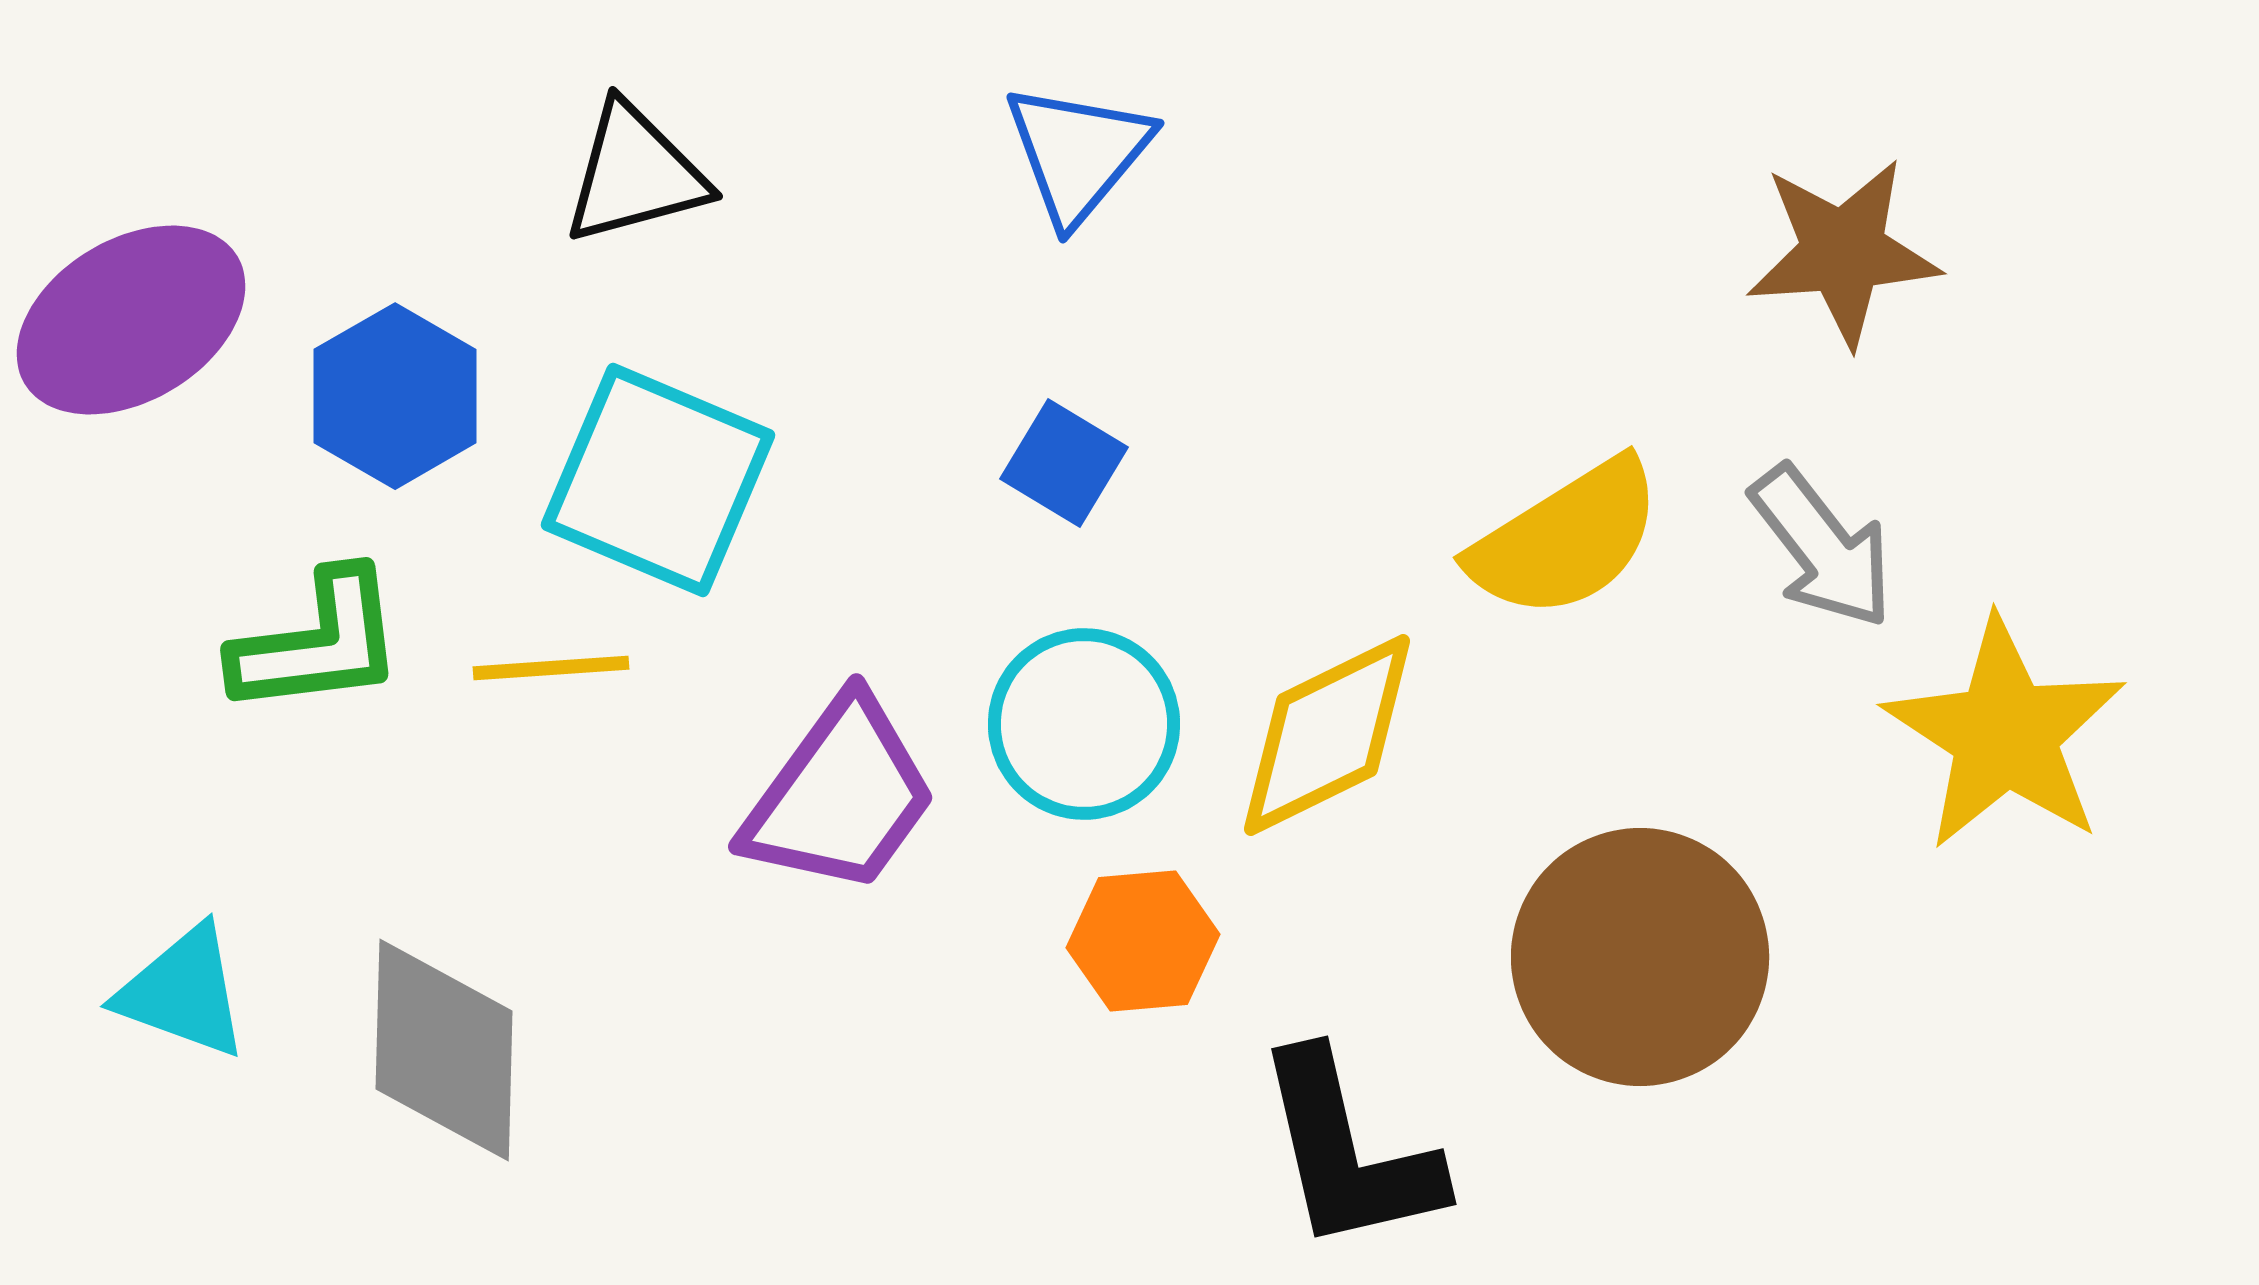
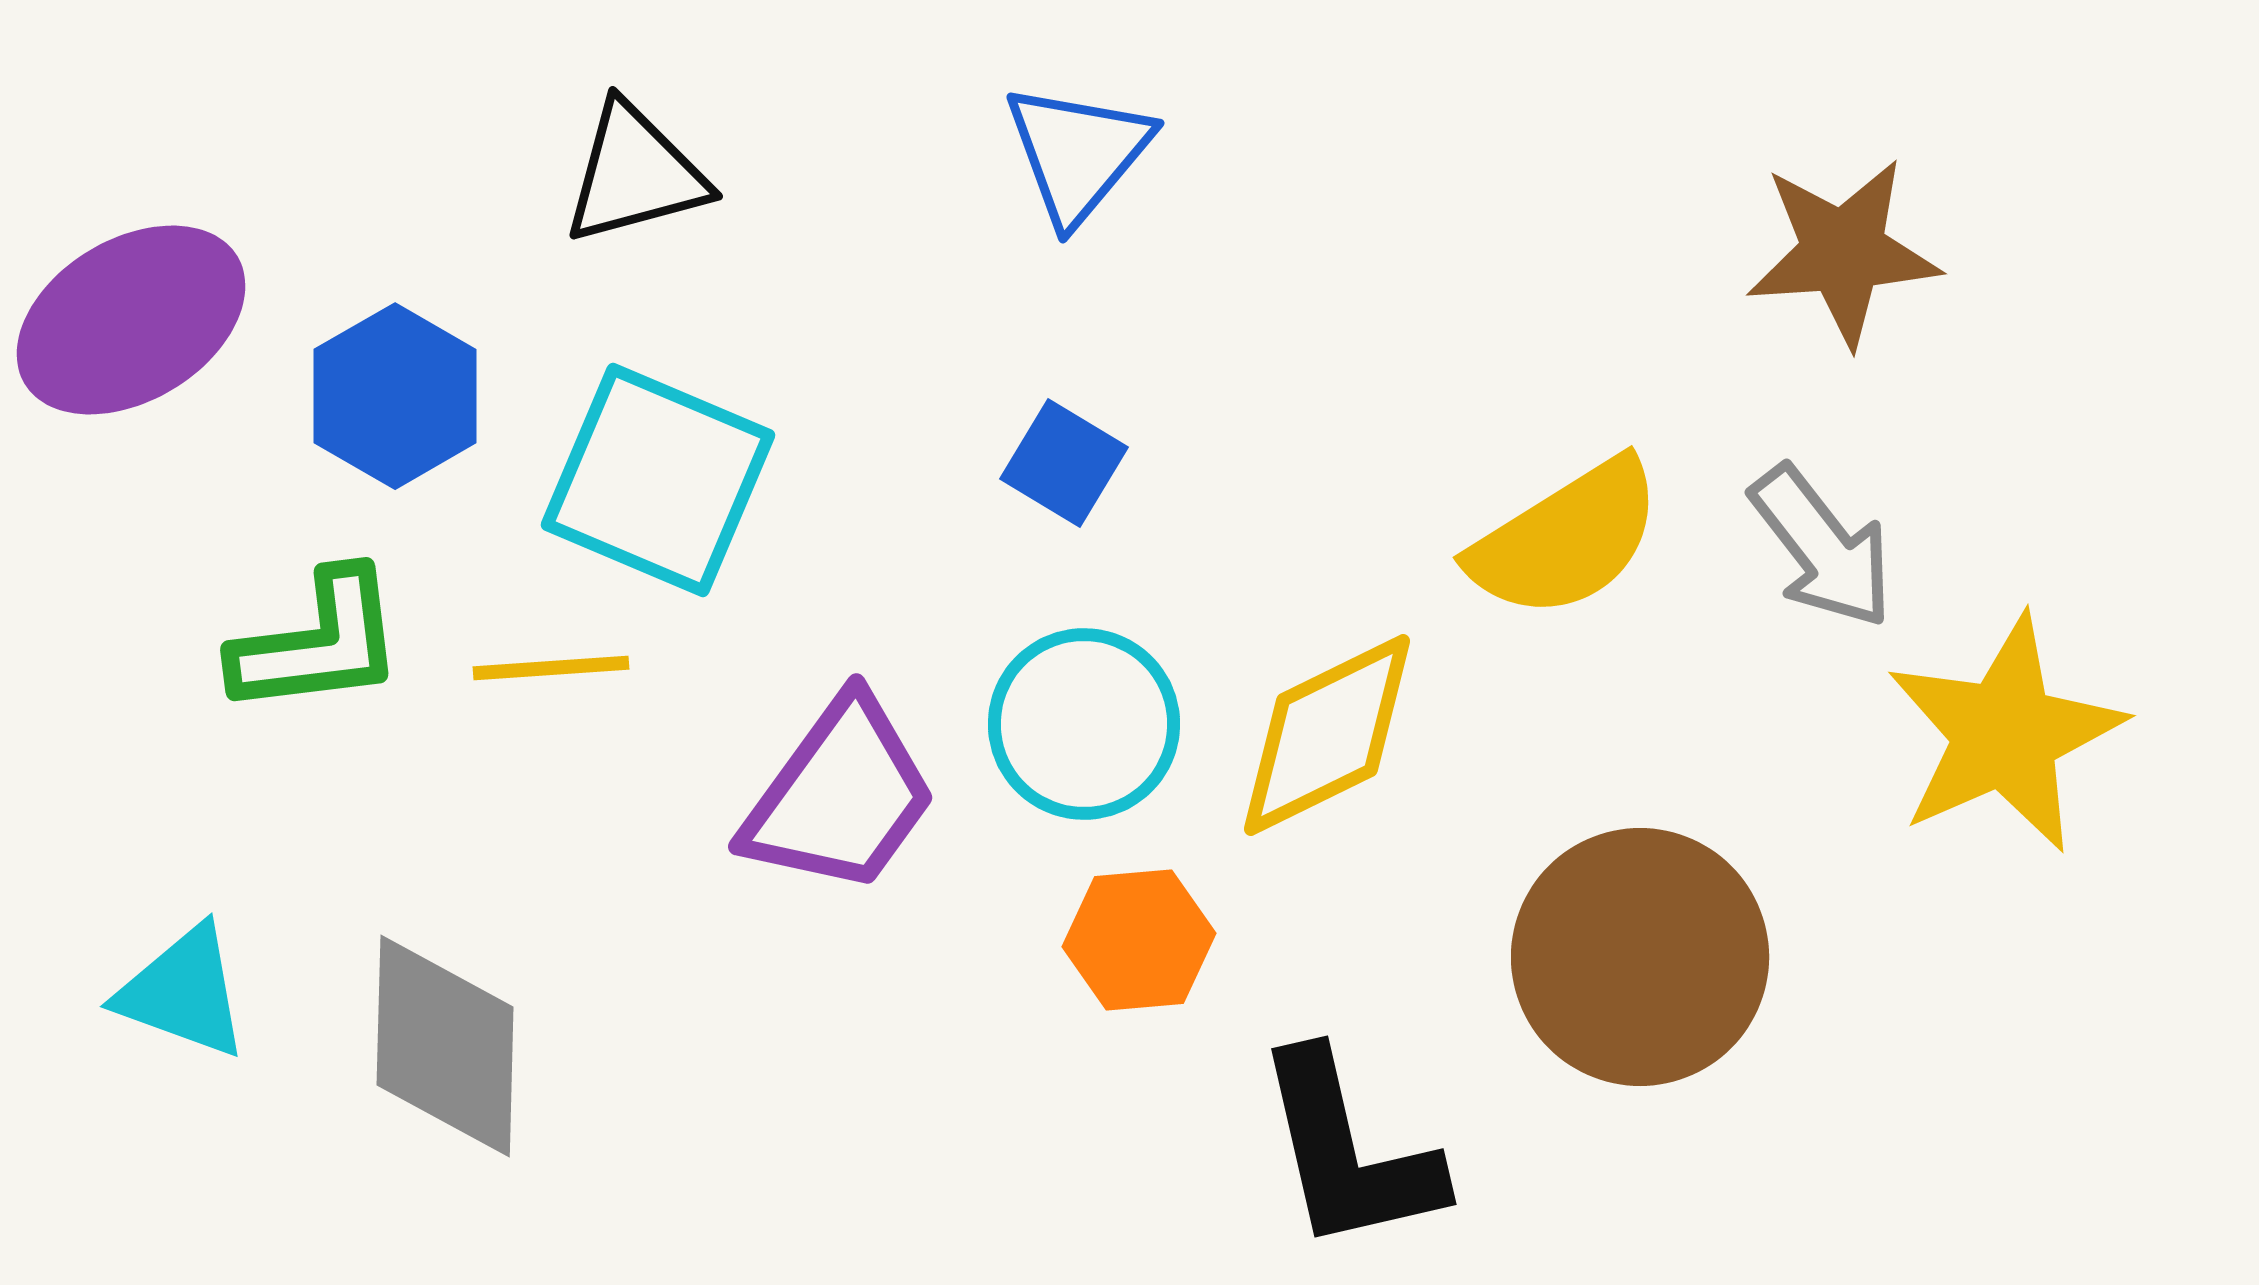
yellow star: rotated 15 degrees clockwise
orange hexagon: moved 4 px left, 1 px up
gray diamond: moved 1 px right, 4 px up
